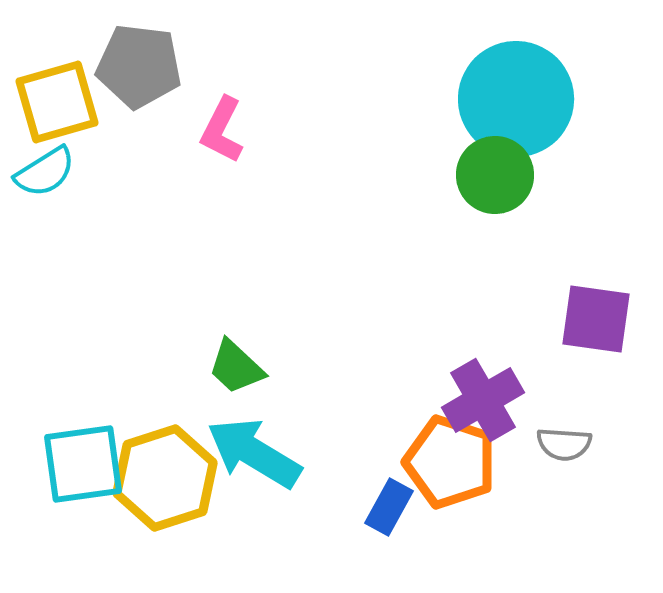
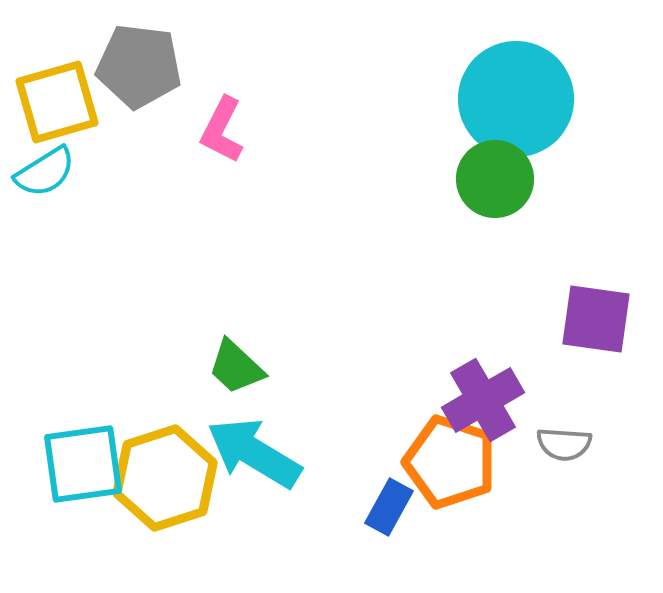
green circle: moved 4 px down
